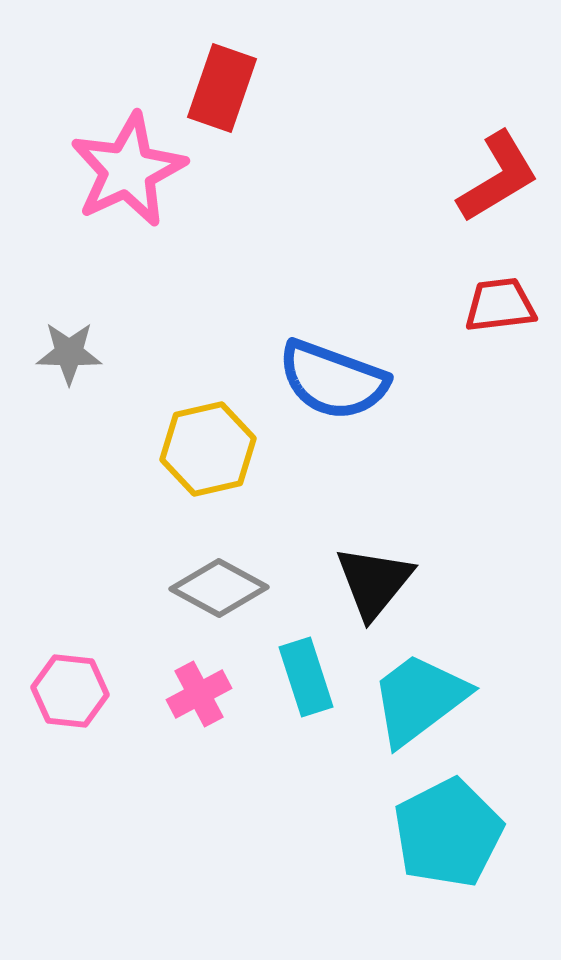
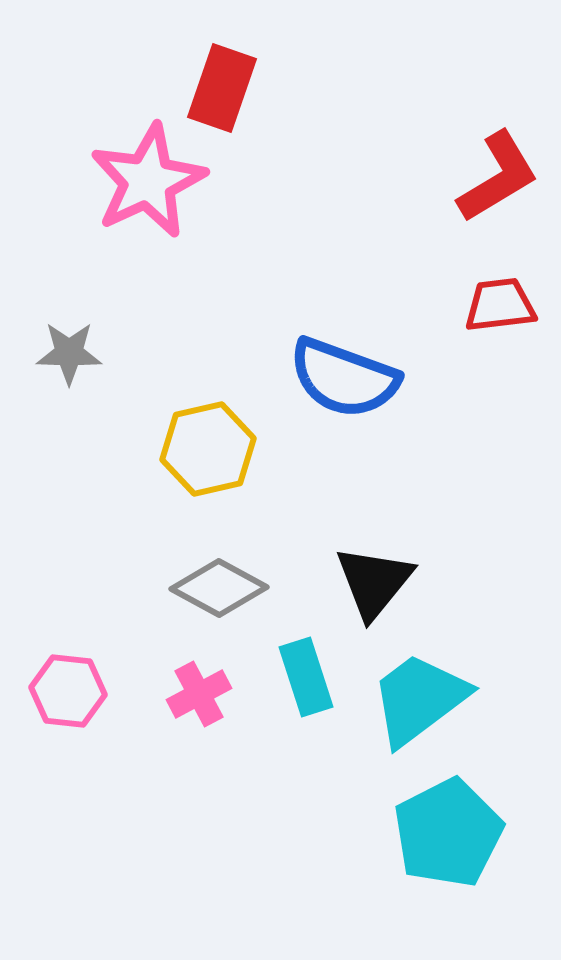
pink star: moved 20 px right, 11 px down
blue semicircle: moved 11 px right, 2 px up
pink hexagon: moved 2 px left
